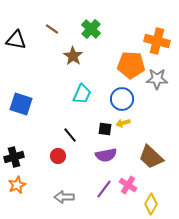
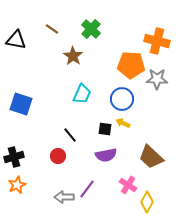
yellow arrow: rotated 40 degrees clockwise
purple line: moved 17 px left
yellow diamond: moved 4 px left, 2 px up
